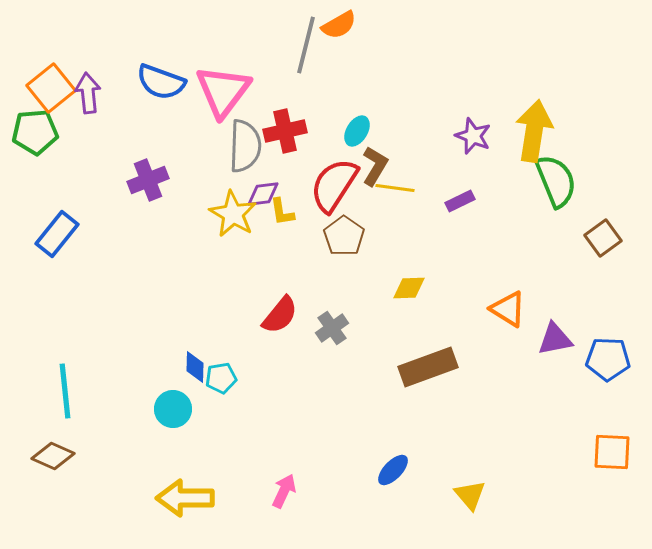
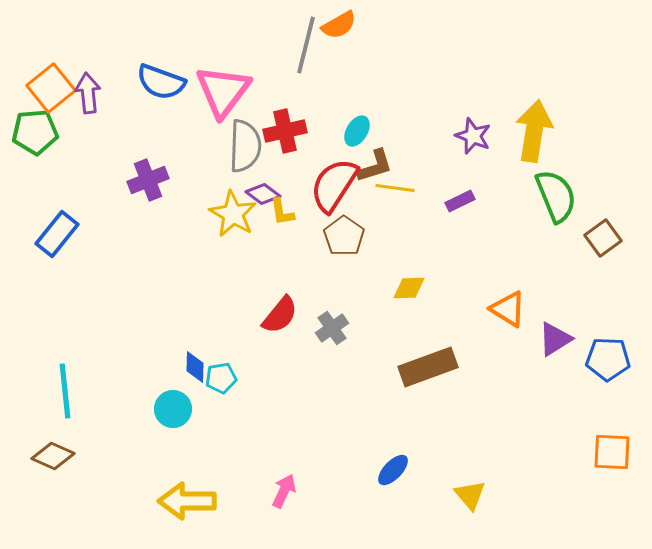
brown L-shape at (375, 166): rotated 42 degrees clockwise
green semicircle at (556, 181): moved 15 px down
purple diamond at (263, 194): rotated 44 degrees clockwise
purple triangle at (555, 339): rotated 21 degrees counterclockwise
yellow arrow at (185, 498): moved 2 px right, 3 px down
